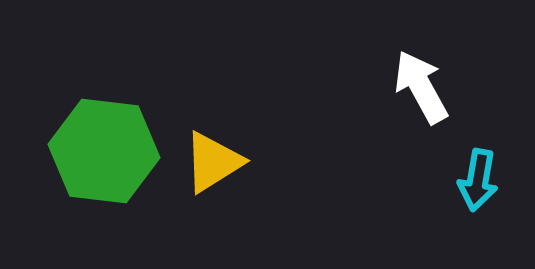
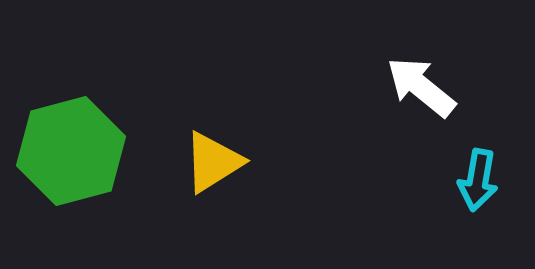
white arrow: rotated 22 degrees counterclockwise
green hexagon: moved 33 px left; rotated 22 degrees counterclockwise
